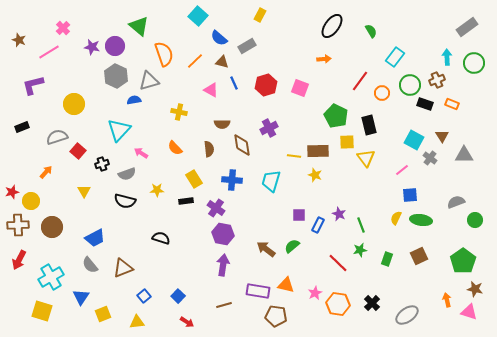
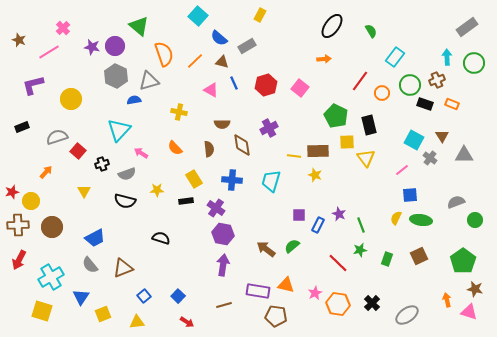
pink square at (300, 88): rotated 18 degrees clockwise
yellow circle at (74, 104): moved 3 px left, 5 px up
